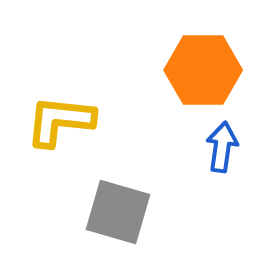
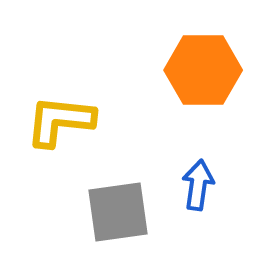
blue arrow: moved 24 px left, 38 px down
gray square: rotated 24 degrees counterclockwise
